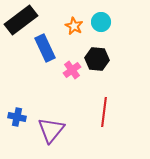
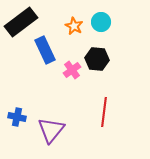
black rectangle: moved 2 px down
blue rectangle: moved 2 px down
